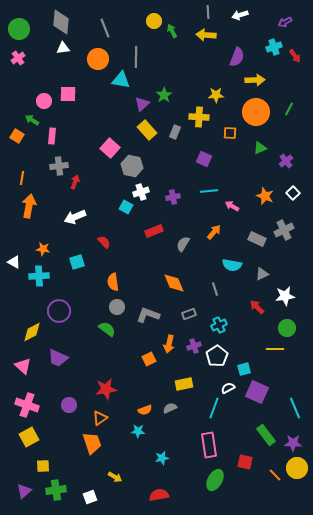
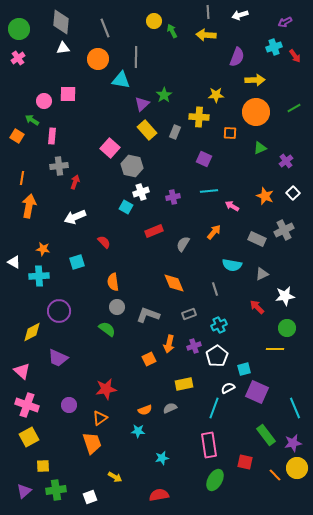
green line at (289, 109): moved 5 px right, 1 px up; rotated 32 degrees clockwise
pink triangle at (23, 366): moved 1 px left, 5 px down
purple star at (293, 443): rotated 12 degrees counterclockwise
